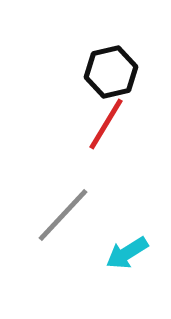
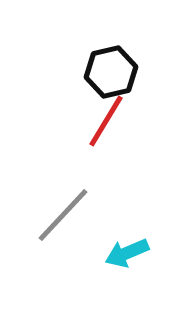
red line: moved 3 px up
cyan arrow: rotated 9 degrees clockwise
